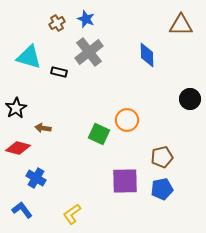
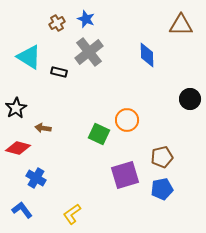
cyan triangle: rotated 16 degrees clockwise
purple square: moved 6 px up; rotated 16 degrees counterclockwise
